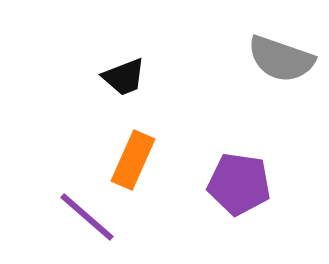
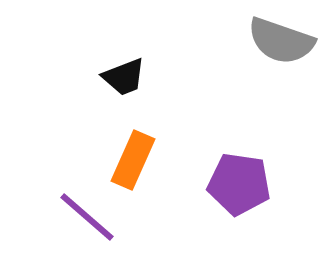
gray semicircle: moved 18 px up
